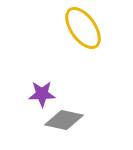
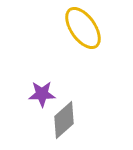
gray diamond: rotated 54 degrees counterclockwise
